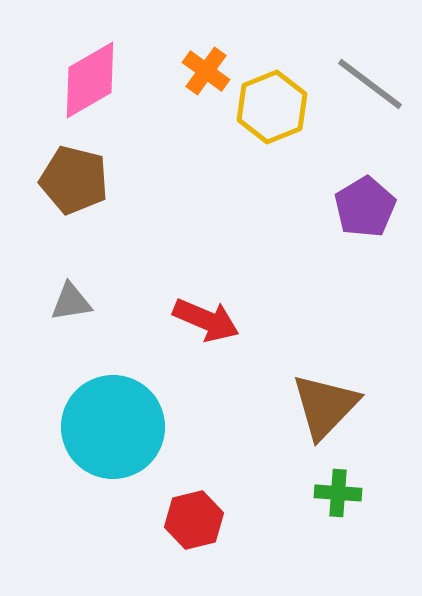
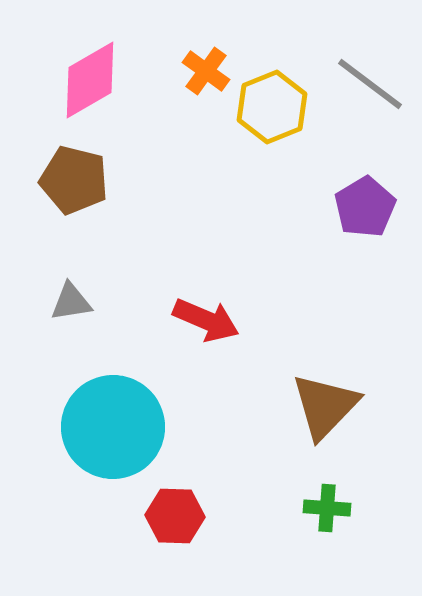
green cross: moved 11 px left, 15 px down
red hexagon: moved 19 px left, 4 px up; rotated 16 degrees clockwise
